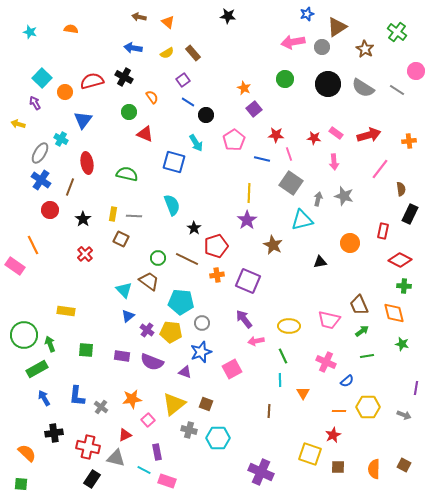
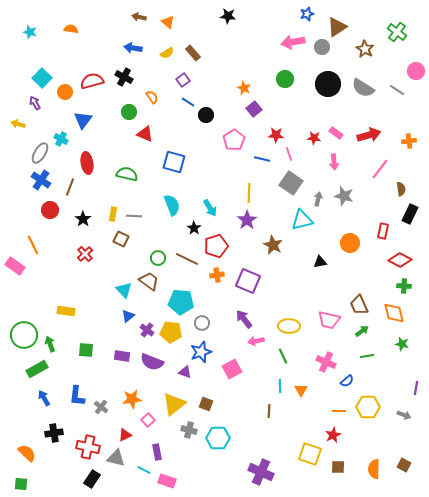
cyan arrow at (196, 143): moved 14 px right, 65 px down
cyan line at (280, 380): moved 6 px down
orange triangle at (303, 393): moved 2 px left, 3 px up
